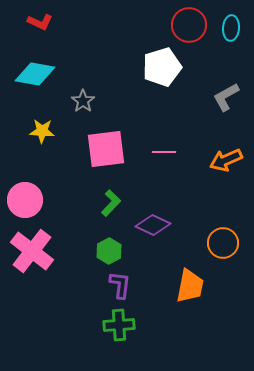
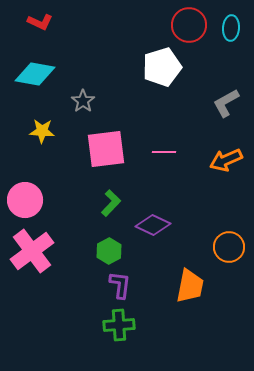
gray L-shape: moved 6 px down
orange circle: moved 6 px right, 4 px down
pink cross: rotated 15 degrees clockwise
